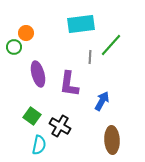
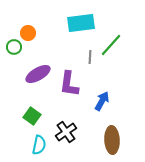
cyan rectangle: moved 1 px up
orange circle: moved 2 px right
purple ellipse: rotated 75 degrees clockwise
black cross: moved 6 px right, 6 px down; rotated 25 degrees clockwise
